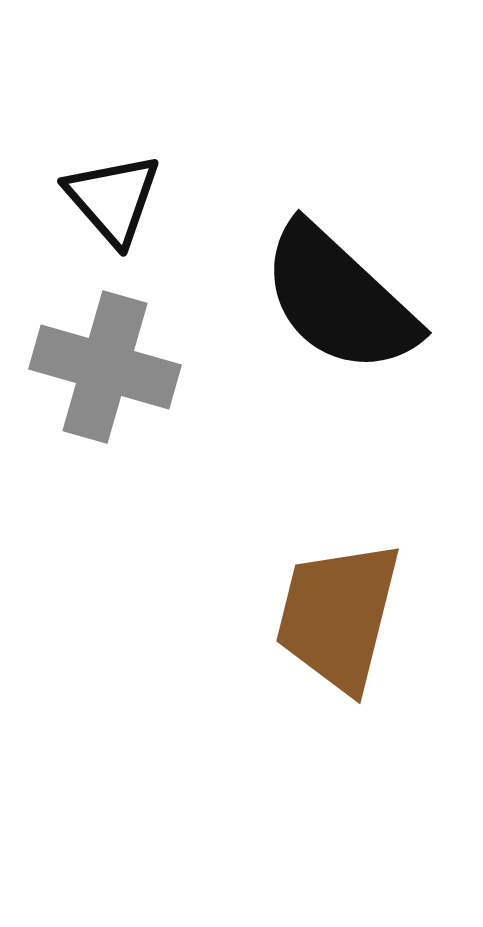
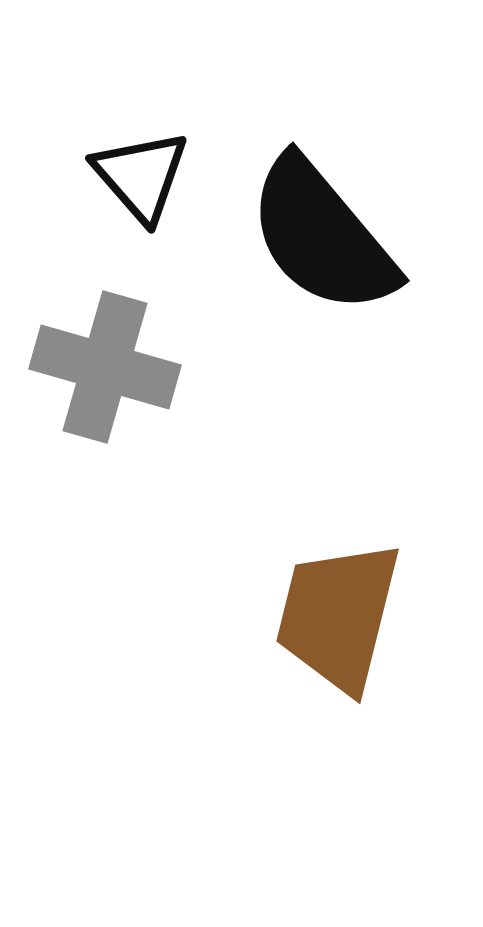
black triangle: moved 28 px right, 23 px up
black semicircle: moved 17 px left, 63 px up; rotated 7 degrees clockwise
